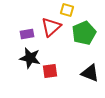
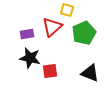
red triangle: moved 1 px right
